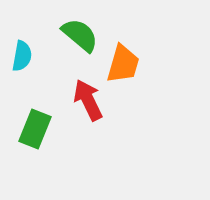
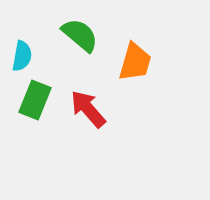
orange trapezoid: moved 12 px right, 2 px up
red arrow: moved 9 px down; rotated 15 degrees counterclockwise
green rectangle: moved 29 px up
